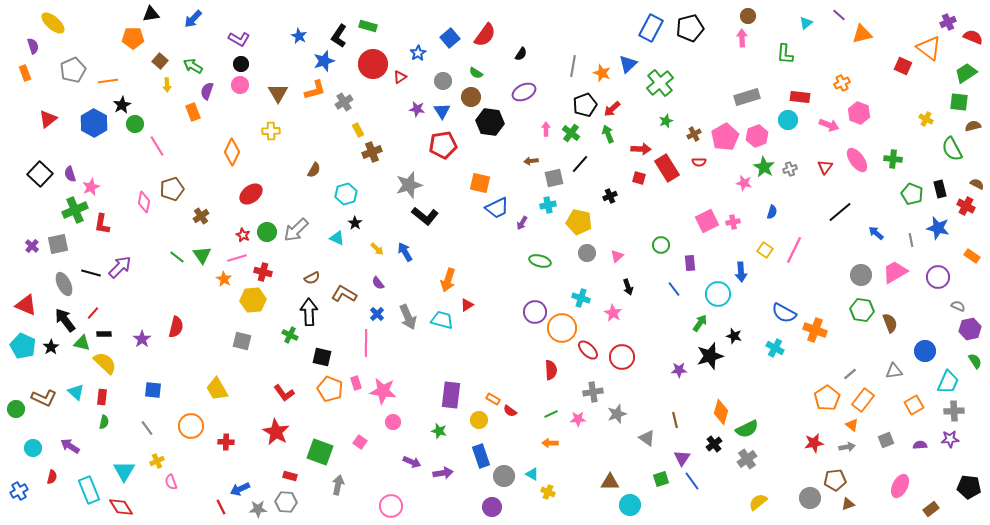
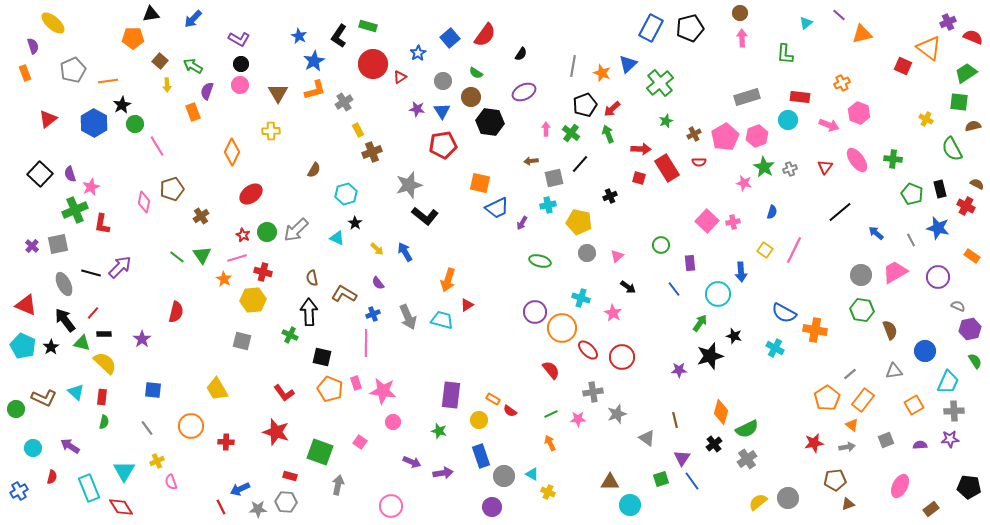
brown circle at (748, 16): moved 8 px left, 3 px up
blue star at (324, 61): moved 10 px left; rotated 10 degrees counterclockwise
pink square at (707, 221): rotated 20 degrees counterclockwise
gray line at (911, 240): rotated 16 degrees counterclockwise
brown semicircle at (312, 278): rotated 105 degrees clockwise
black arrow at (628, 287): rotated 35 degrees counterclockwise
blue cross at (377, 314): moved 4 px left; rotated 24 degrees clockwise
brown semicircle at (890, 323): moved 7 px down
red semicircle at (176, 327): moved 15 px up
orange cross at (815, 330): rotated 10 degrees counterclockwise
red semicircle at (551, 370): rotated 36 degrees counterclockwise
red star at (276, 432): rotated 12 degrees counterclockwise
orange arrow at (550, 443): rotated 63 degrees clockwise
cyan rectangle at (89, 490): moved 2 px up
gray circle at (810, 498): moved 22 px left
